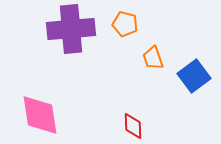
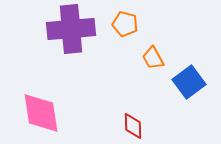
orange trapezoid: rotated 10 degrees counterclockwise
blue square: moved 5 px left, 6 px down
pink diamond: moved 1 px right, 2 px up
